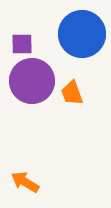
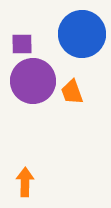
purple circle: moved 1 px right
orange trapezoid: moved 1 px up
orange arrow: rotated 60 degrees clockwise
